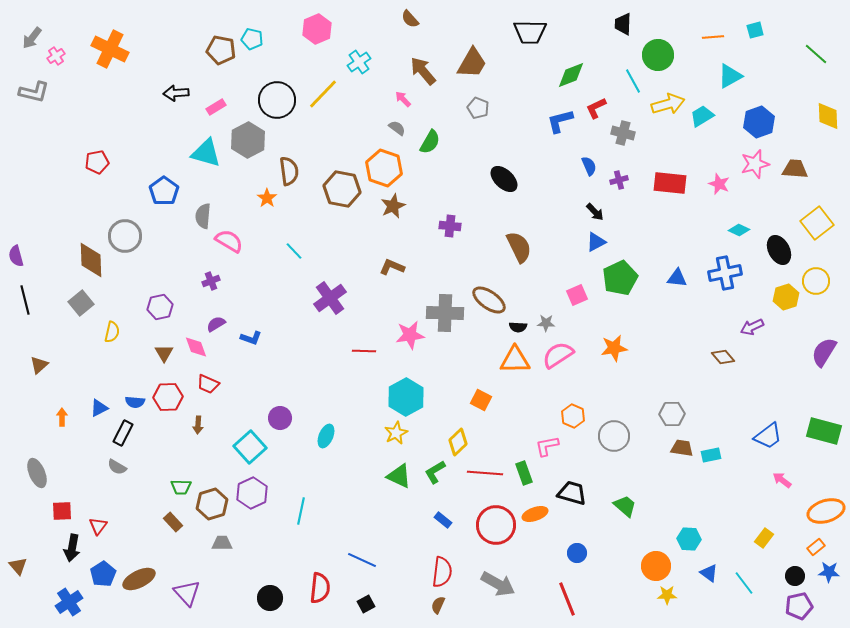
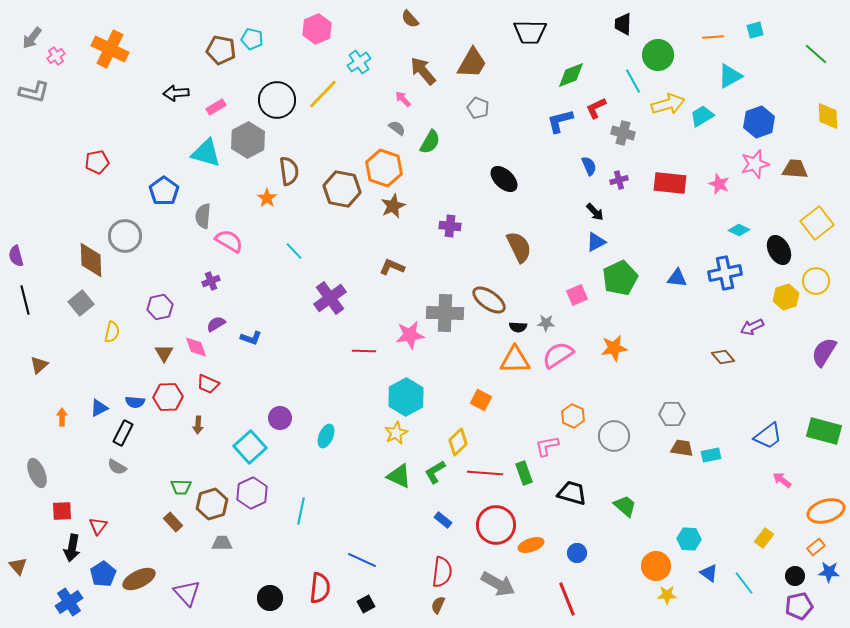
orange ellipse at (535, 514): moved 4 px left, 31 px down
